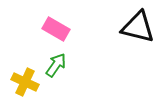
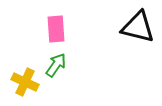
pink rectangle: rotated 56 degrees clockwise
